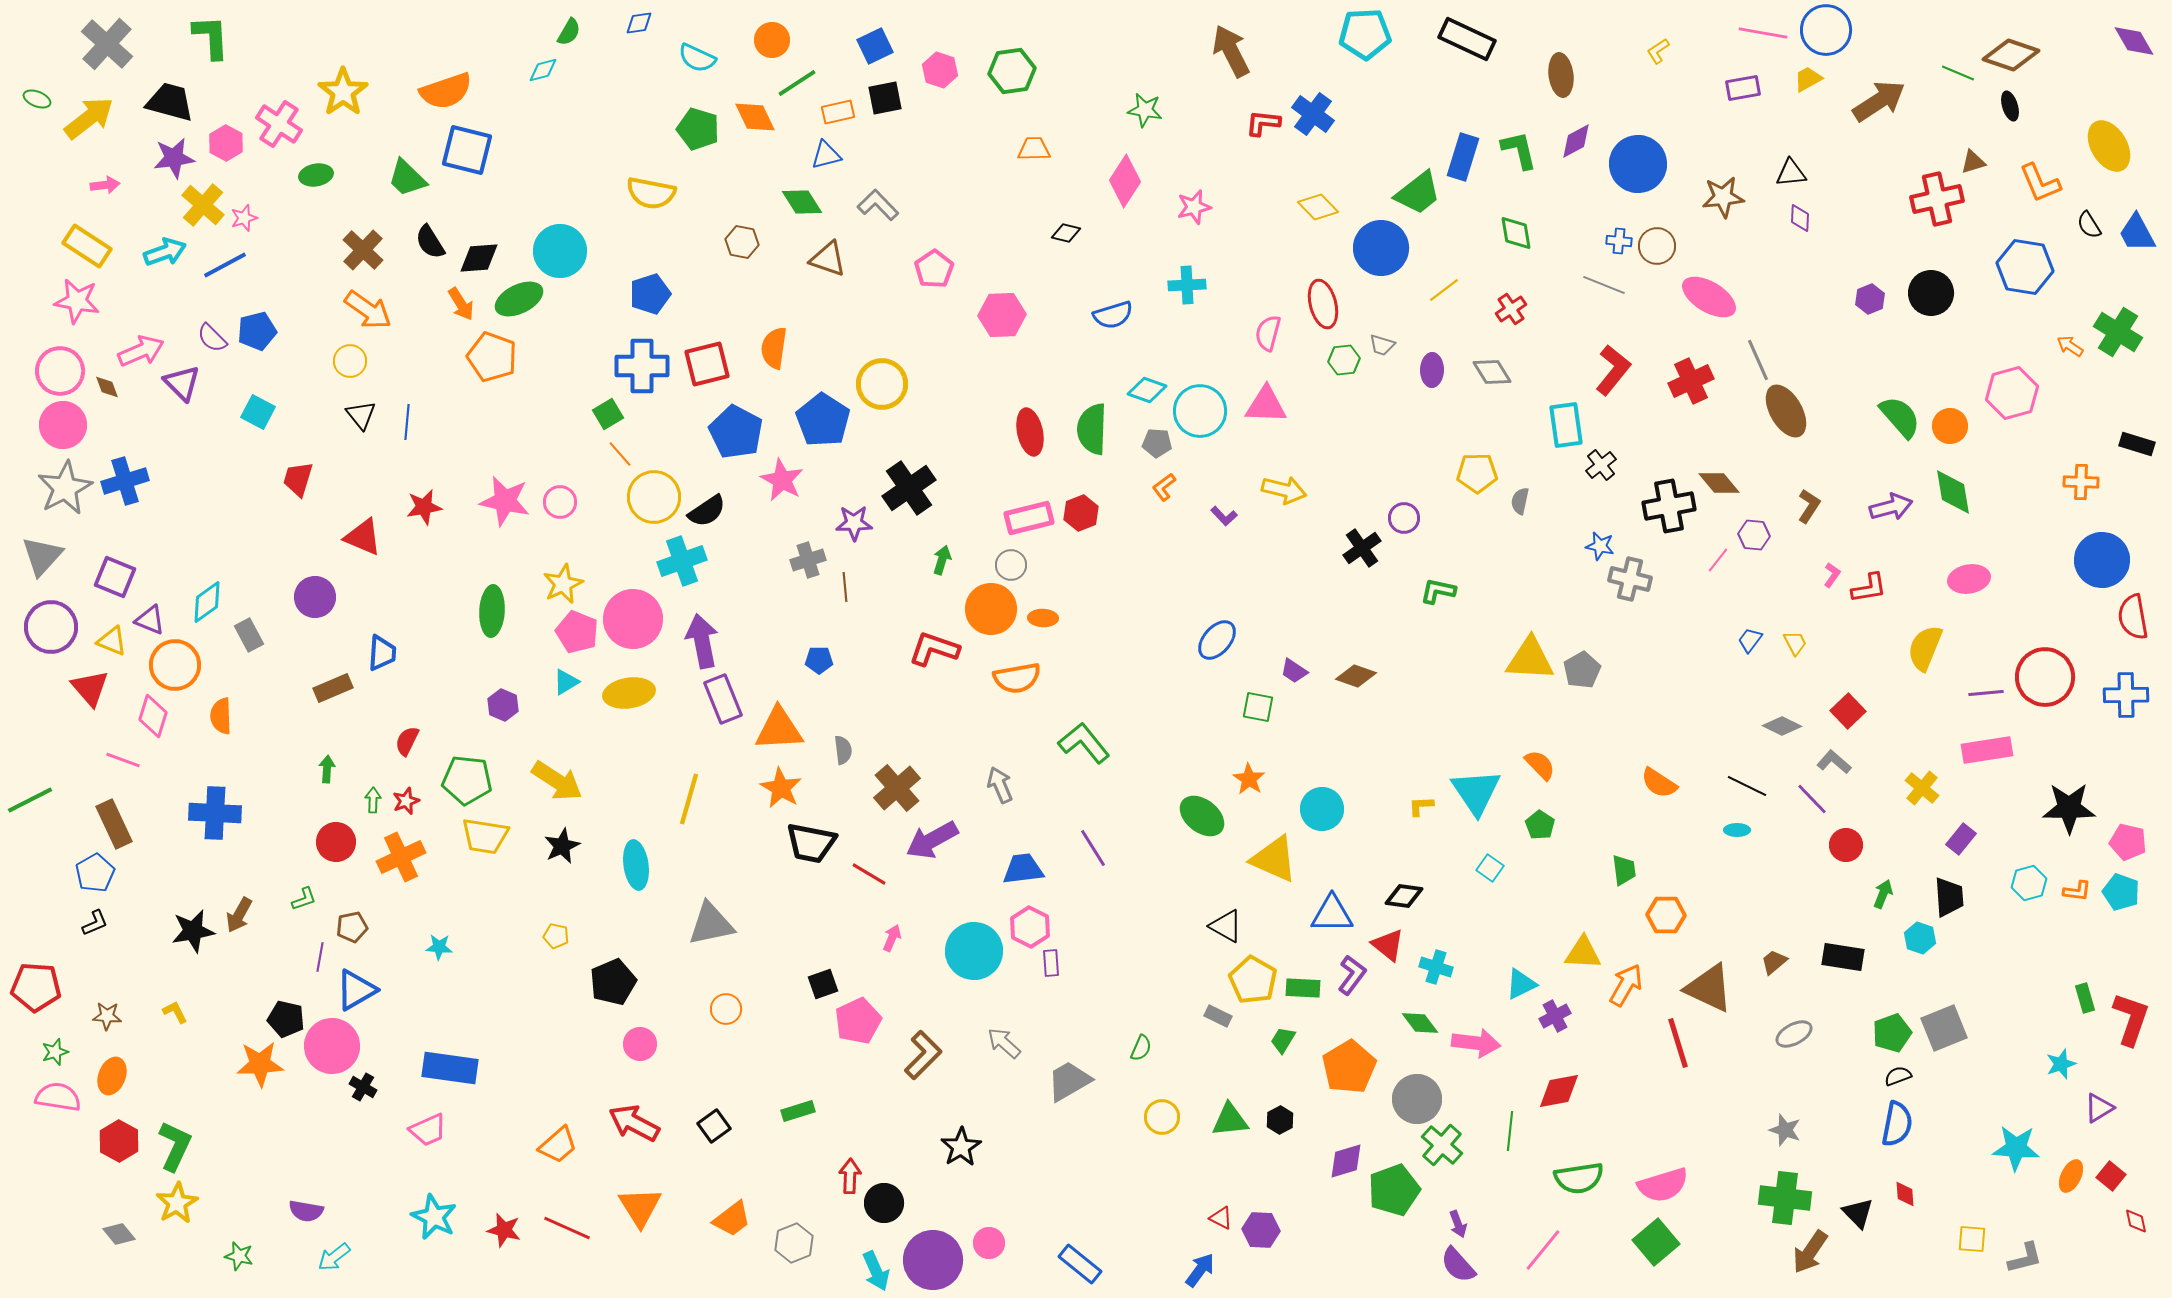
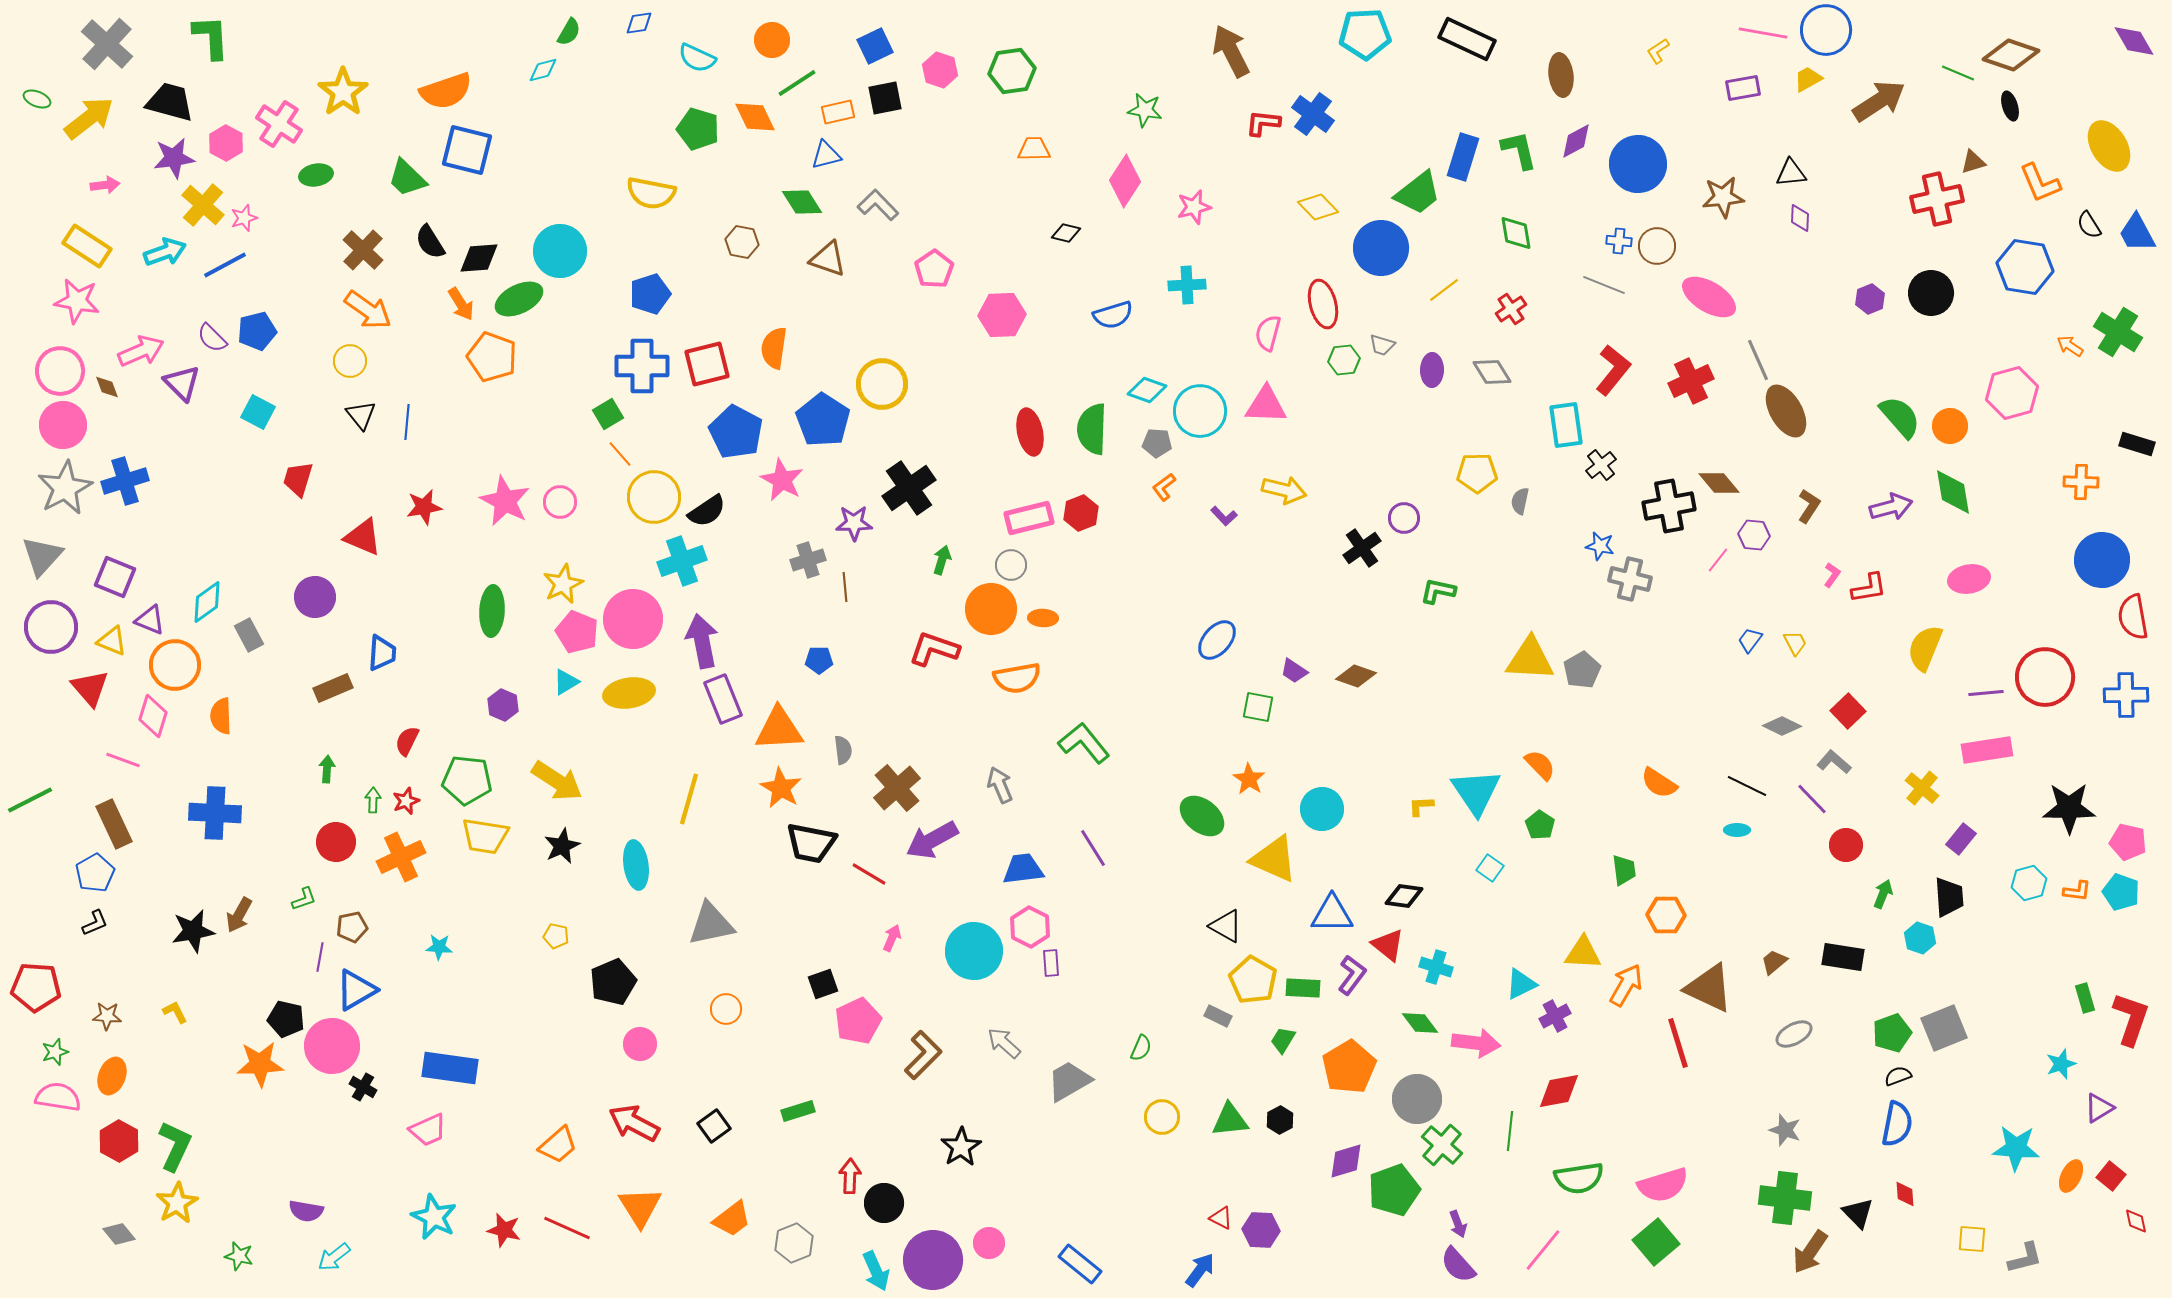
pink star at (505, 501): rotated 15 degrees clockwise
